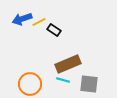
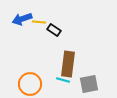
yellow line: rotated 32 degrees clockwise
brown rectangle: rotated 60 degrees counterclockwise
gray square: rotated 18 degrees counterclockwise
